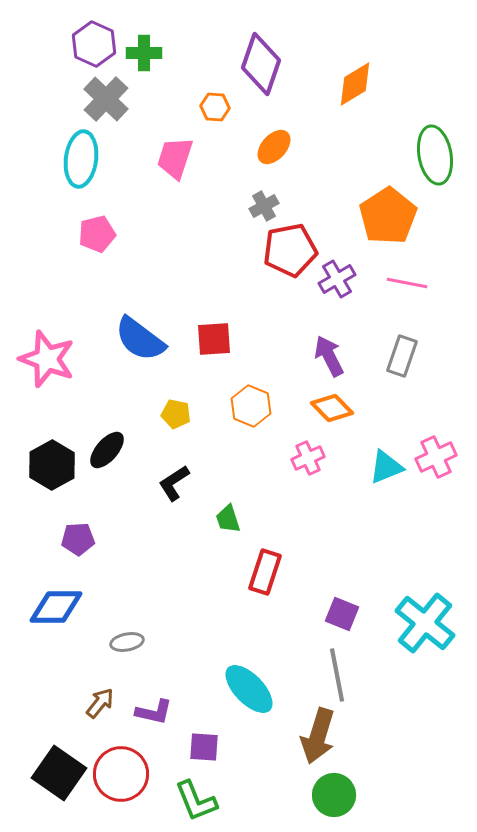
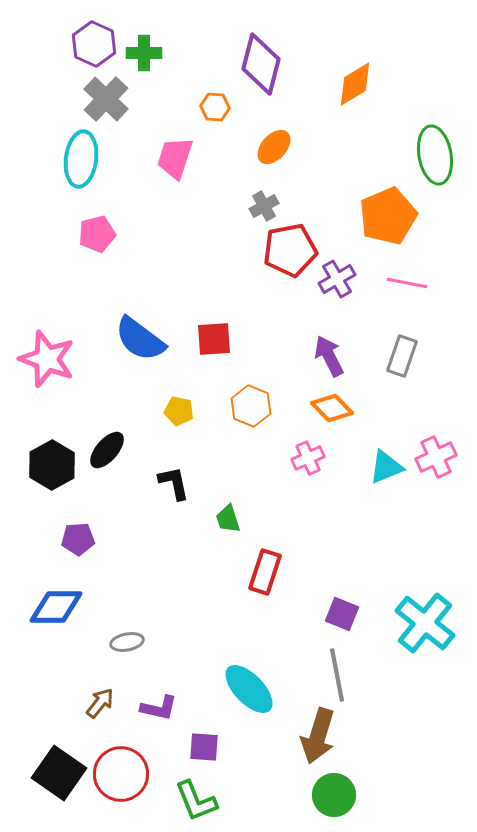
purple diamond at (261, 64): rotated 4 degrees counterclockwise
orange pentagon at (388, 216): rotated 10 degrees clockwise
yellow pentagon at (176, 414): moved 3 px right, 3 px up
black L-shape at (174, 483): rotated 111 degrees clockwise
purple L-shape at (154, 712): moved 5 px right, 4 px up
